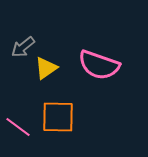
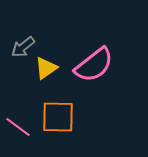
pink semicircle: moved 5 px left; rotated 57 degrees counterclockwise
